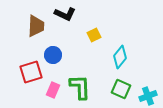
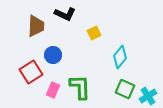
yellow square: moved 2 px up
red square: rotated 15 degrees counterclockwise
green square: moved 4 px right
cyan cross: rotated 12 degrees counterclockwise
